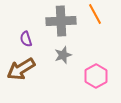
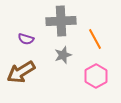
orange line: moved 25 px down
purple semicircle: rotated 56 degrees counterclockwise
brown arrow: moved 3 px down
